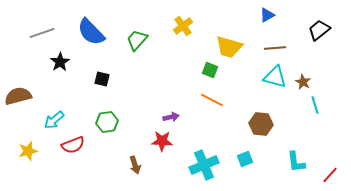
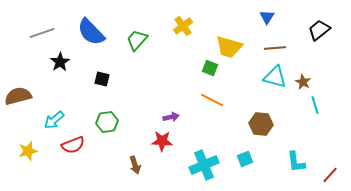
blue triangle: moved 2 px down; rotated 28 degrees counterclockwise
green square: moved 2 px up
